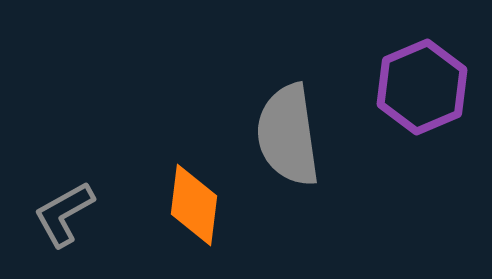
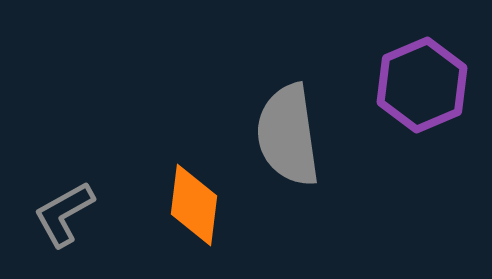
purple hexagon: moved 2 px up
